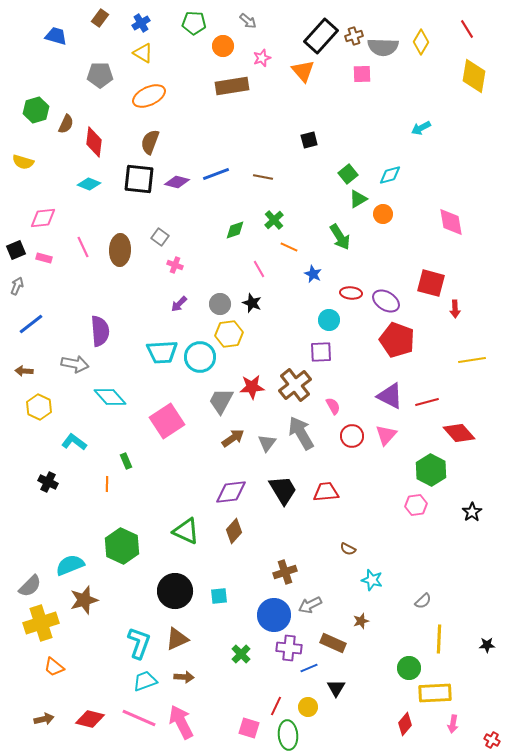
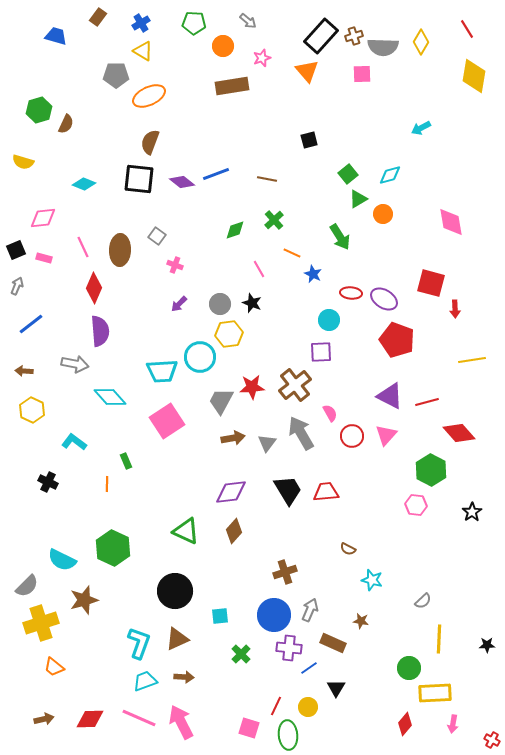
brown rectangle at (100, 18): moved 2 px left, 1 px up
yellow triangle at (143, 53): moved 2 px up
orange triangle at (303, 71): moved 4 px right
gray pentagon at (100, 75): moved 16 px right
green hexagon at (36, 110): moved 3 px right
red diamond at (94, 142): moved 146 px down; rotated 16 degrees clockwise
brown line at (263, 177): moved 4 px right, 2 px down
purple diamond at (177, 182): moved 5 px right; rotated 25 degrees clockwise
cyan diamond at (89, 184): moved 5 px left
gray square at (160, 237): moved 3 px left, 1 px up
orange line at (289, 247): moved 3 px right, 6 px down
purple ellipse at (386, 301): moved 2 px left, 2 px up
cyan trapezoid at (162, 352): moved 19 px down
pink semicircle at (333, 406): moved 3 px left, 7 px down
yellow hexagon at (39, 407): moved 7 px left, 3 px down
brown arrow at (233, 438): rotated 25 degrees clockwise
black trapezoid at (283, 490): moved 5 px right
pink hexagon at (416, 505): rotated 15 degrees clockwise
green hexagon at (122, 546): moved 9 px left, 2 px down
cyan semicircle at (70, 565): moved 8 px left, 5 px up; rotated 132 degrees counterclockwise
gray semicircle at (30, 586): moved 3 px left
cyan square at (219, 596): moved 1 px right, 20 px down
gray arrow at (310, 605): moved 5 px down; rotated 140 degrees clockwise
brown star at (361, 621): rotated 28 degrees clockwise
blue line at (309, 668): rotated 12 degrees counterclockwise
red diamond at (90, 719): rotated 16 degrees counterclockwise
